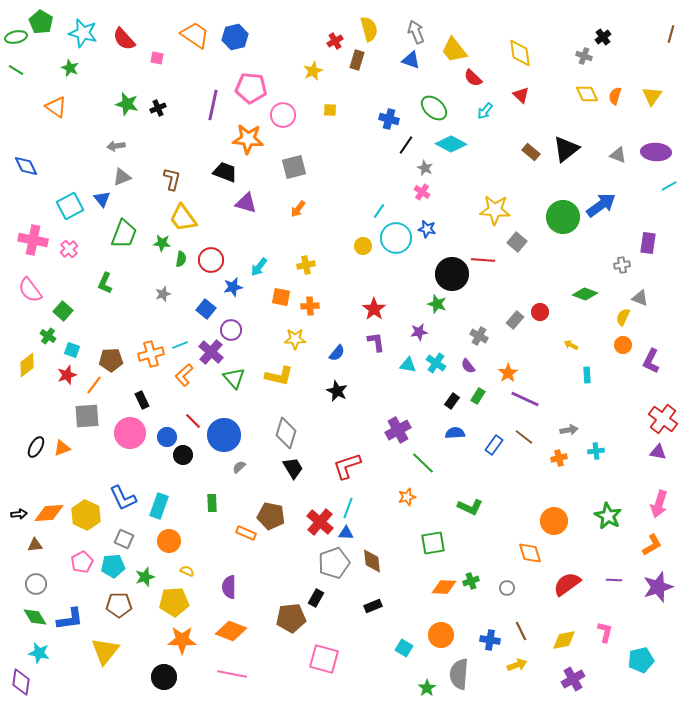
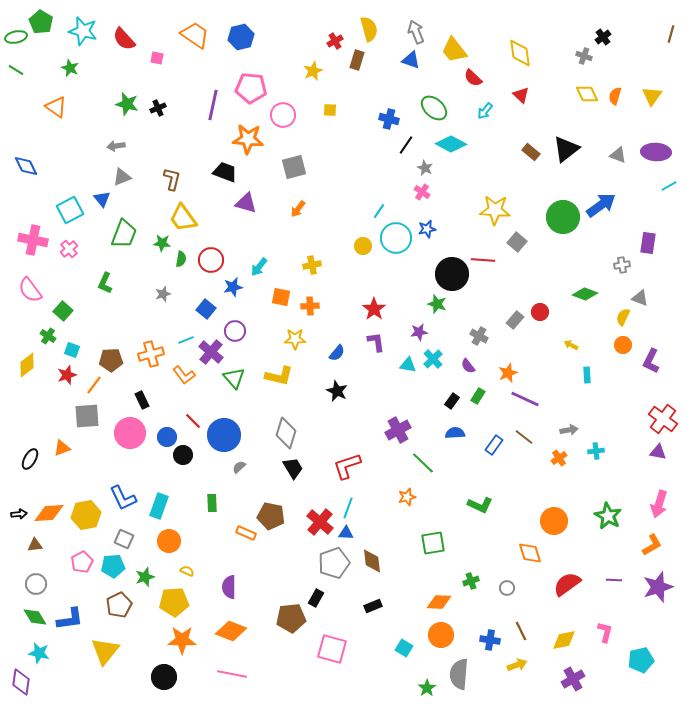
cyan star at (83, 33): moved 2 px up
blue hexagon at (235, 37): moved 6 px right
cyan square at (70, 206): moved 4 px down
blue star at (427, 229): rotated 24 degrees counterclockwise
yellow cross at (306, 265): moved 6 px right
purple circle at (231, 330): moved 4 px right, 1 px down
cyan line at (180, 345): moved 6 px right, 5 px up
cyan cross at (436, 363): moved 3 px left, 4 px up; rotated 12 degrees clockwise
orange star at (508, 373): rotated 12 degrees clockwise
orange L-shape at (184, 375): rotated 85 degrees counterclockwise
black ellipse at (36, 447): moved 6 px left, 12 px down
orange cross at (559, 458): rotated 21 degrees counterclockwise
green L-shape at (470, 507): moved 10 px right, 2 px up
yellow hexagon at (86, 515): rotated 24 degrees clockwise
orange diamond at (444, 587): moved 5 px left, 15 px down
brown pentagon at (119, 605): rotated 25 degrees counterclockwise
pink square at (324, 659): moved 8 px right, 10 px up
